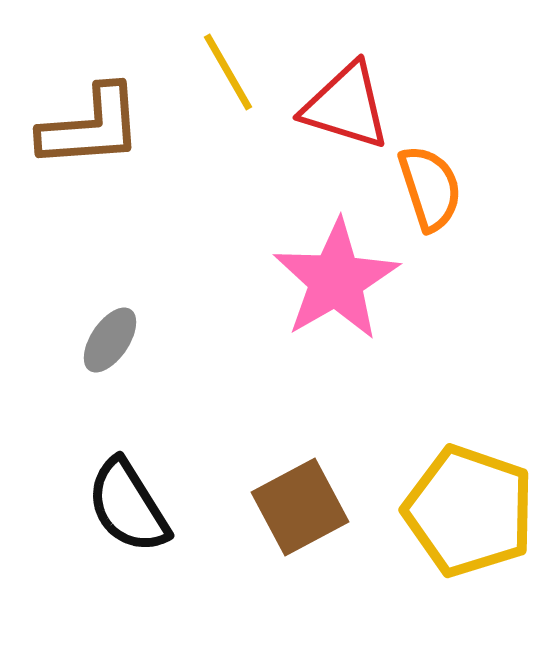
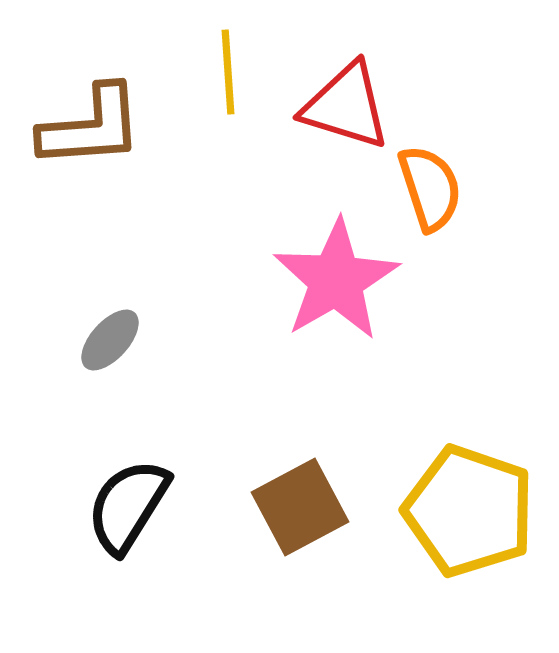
yellow line: rotated 26 degrees clockwise
gray ellipse: rotated 8 degrees clockwise
black semicircle: rotated 64 degrees clockwise
